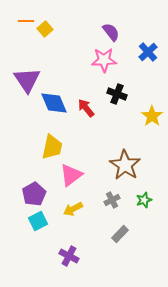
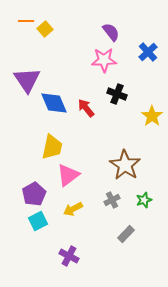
pink triangle: moved 3 px left
gray rectangle: moved 6 px right
